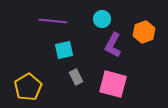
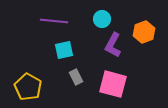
purple line: moved 1 px right
yellow pentagon: rotated 12 degrees counterclockwise
